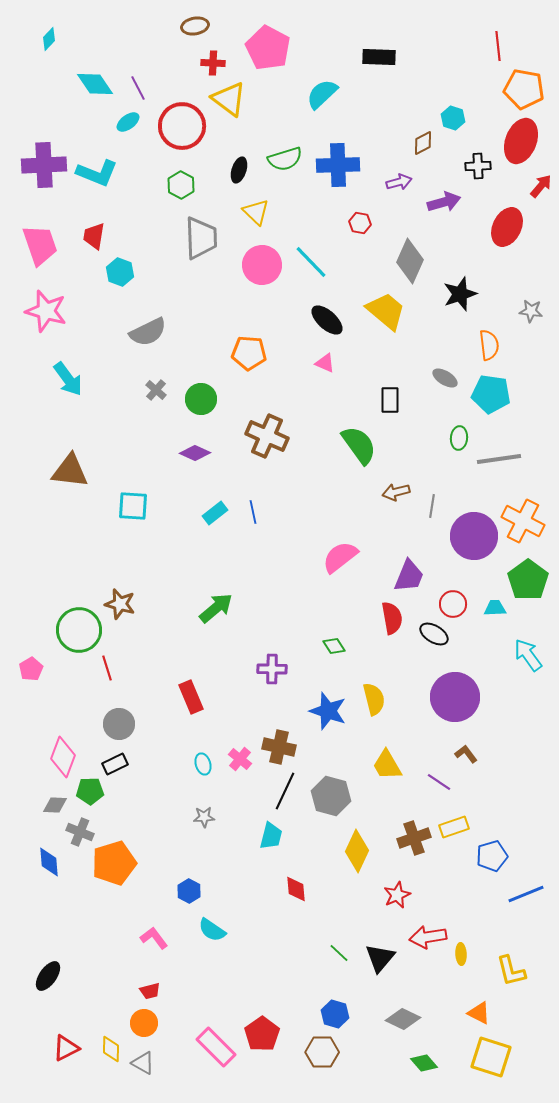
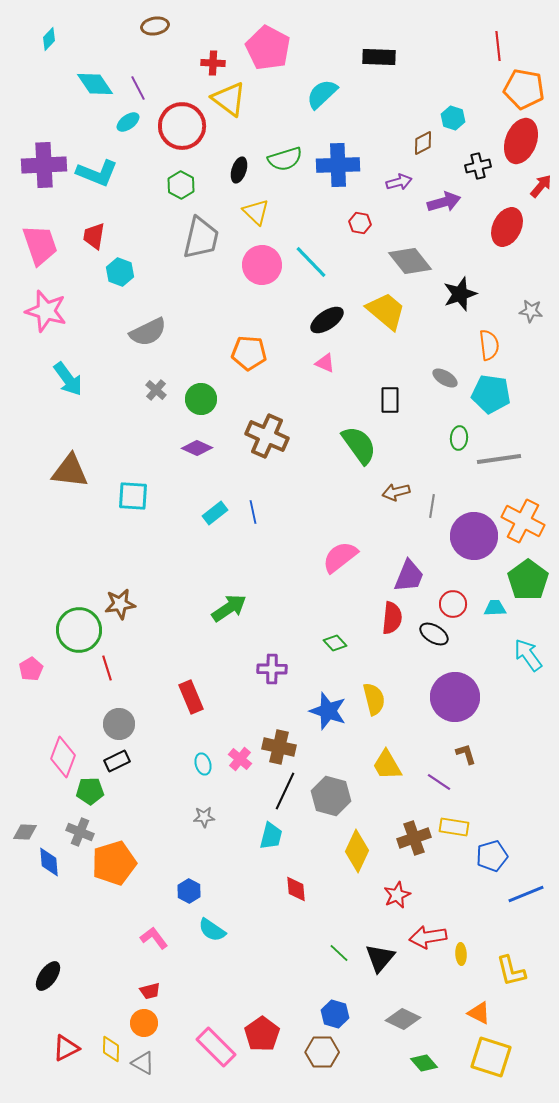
brown ellipse at (195, 26): moved 40 px left
black cross at (478, 166): rotated 10 degrees counterclockwise
gray trapezoid at (201, 238): rotated 15 degrees clockwise
gray diamond at (410, 261): rotated 63 degrees counterclockwise
black ellipse at (327, 320): rotated 76 degrees counterclockwise
purple diamond at (195, 453): moved 2 px right, 5 px up
cyan square at (133, 506): moved 10 px up
brown star at (120, 604): rotated 24 degrees counterclockwise
green arrow at (216, 608): moved 13 px right; rotated 6 degrees clockwise
red semicircle at (392, 618): rotated 16 degrees clockwise
green diamond at (334, 646): moved 1 px right, 3 px up; rotated 10 degrees counterclockwise
brown L-shape at (466, 754): rotated 20 degrees clockwise
black rectangle at (115, 764): moved 2 px right, 3 px up
gray diamond at (55, 805): moved 30 px left, 27 px down
yellow rectangle at (454, 827): rotated 28 degrees clockwise
